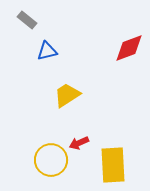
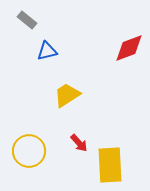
red arrow: rotated 108 degrees counterclockwise
yellow circle: moved 22 px left, 9 px up
yellow rectangle: moved 3 px left
